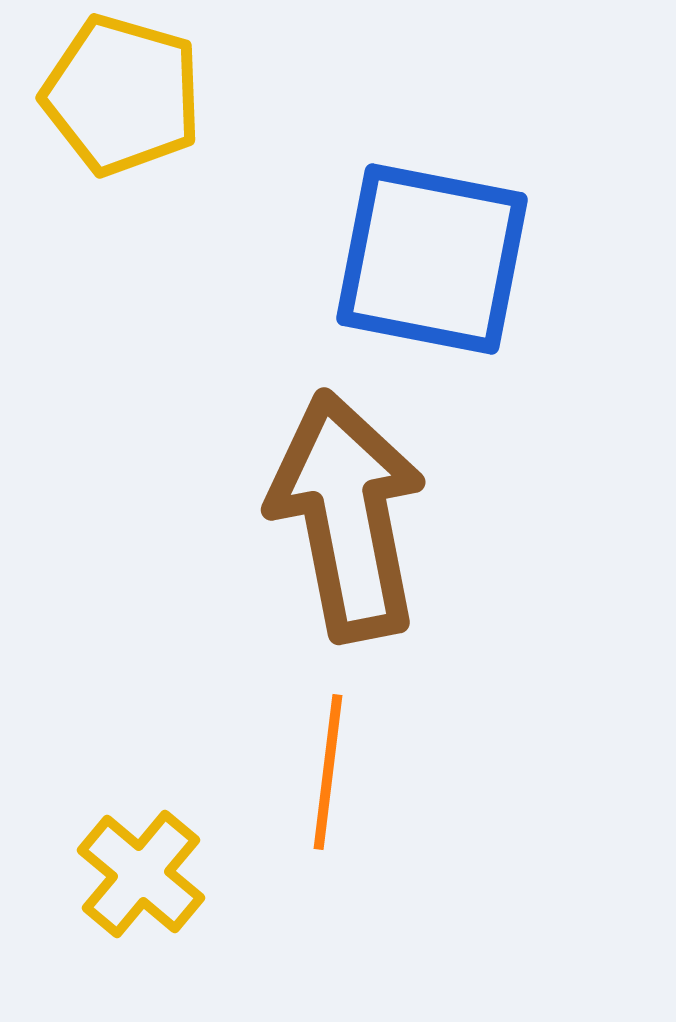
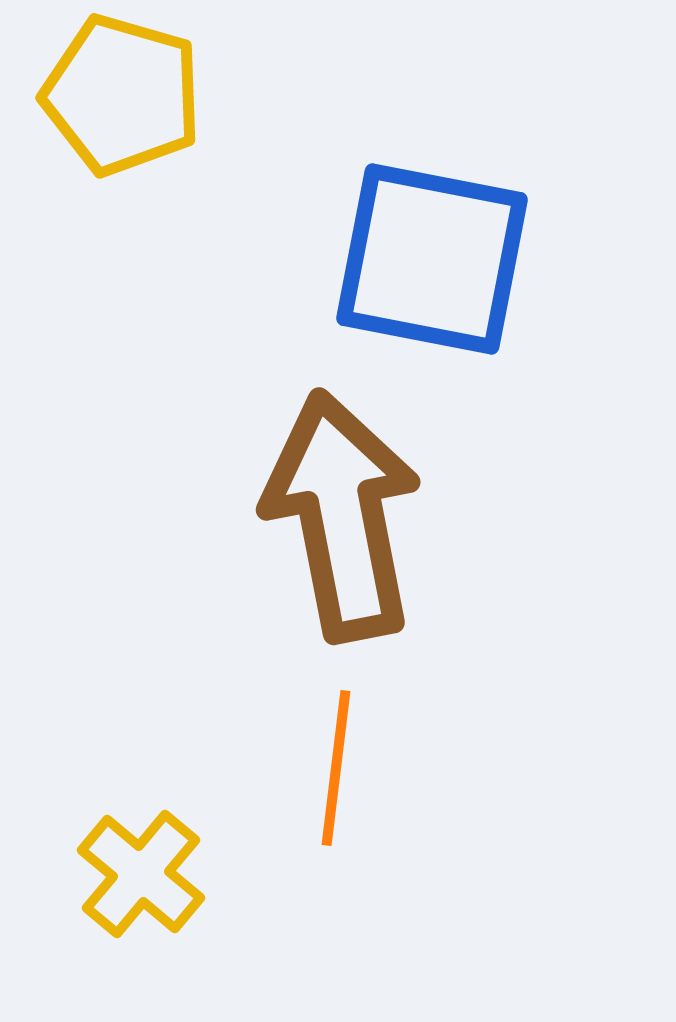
brown arrow: moved 5 px left
orange line: moved 8 px right, 4 px up
